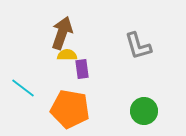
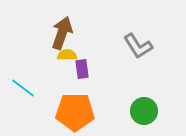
gray L-shape: rotated 16 degrees counterclockwise
orange pentagon: moved 5 px right, 3 px down; rotated 9 degrees counterclockwise
